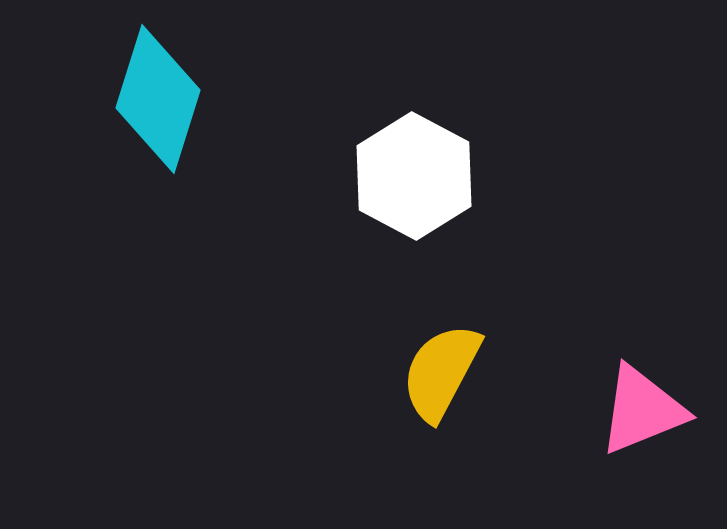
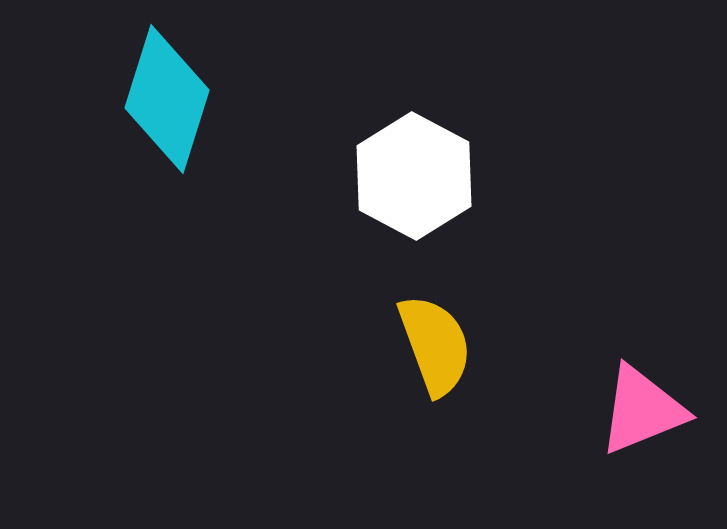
cyan diamond: moved 9 px right
yellow semicircle: moved 6 px left, 27 px up; rotated 132 degrees clockwise
